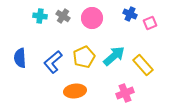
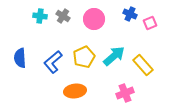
pink circle: moved 2 px right, 1 px down
